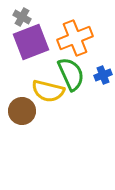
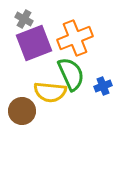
gray cross: moved 2 px right, 2 px down
purple square: moved 3 px right, 1 px down
blue cross: moved 11 px down
yellow semicircle: moved 2 px right, 1 px down; rotated 8 degrees counterclockwise
